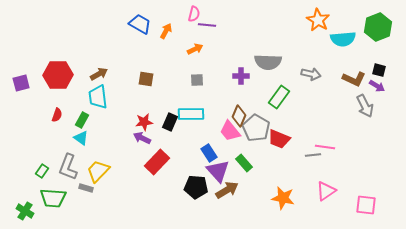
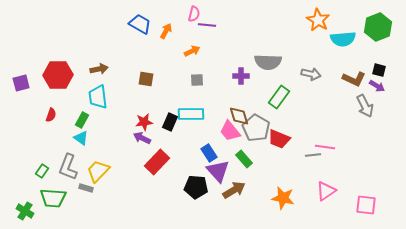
orange arrow at (195, 49): moved 3 px left, 2 px down
brown arrow at (99, 74): moved 5 px up; rotated 18 degrees clockwise
red semicircle at (57, 115): moved 6 px left
brown diamond at (239, 116): rotated 40 degrees counterclockwise
green rectangle at (244, 163): moved 4 px up
brown arrow at (227, 190): moved 7 px right
